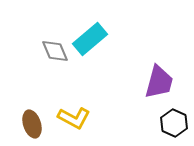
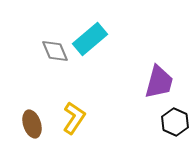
yellow L-shape: rotated 84 degrees counterclockwise
black hexagon: moved 1 px right, 1 px up
